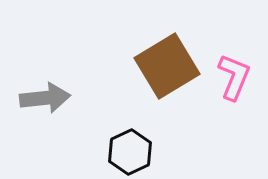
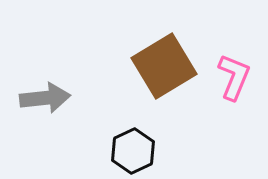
brown square: moved 3 px left
black hexagon: moved 3 px right, 1 px up
